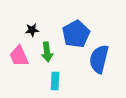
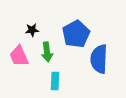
blue semicircle: rotated 12 degrees counterclockwise
